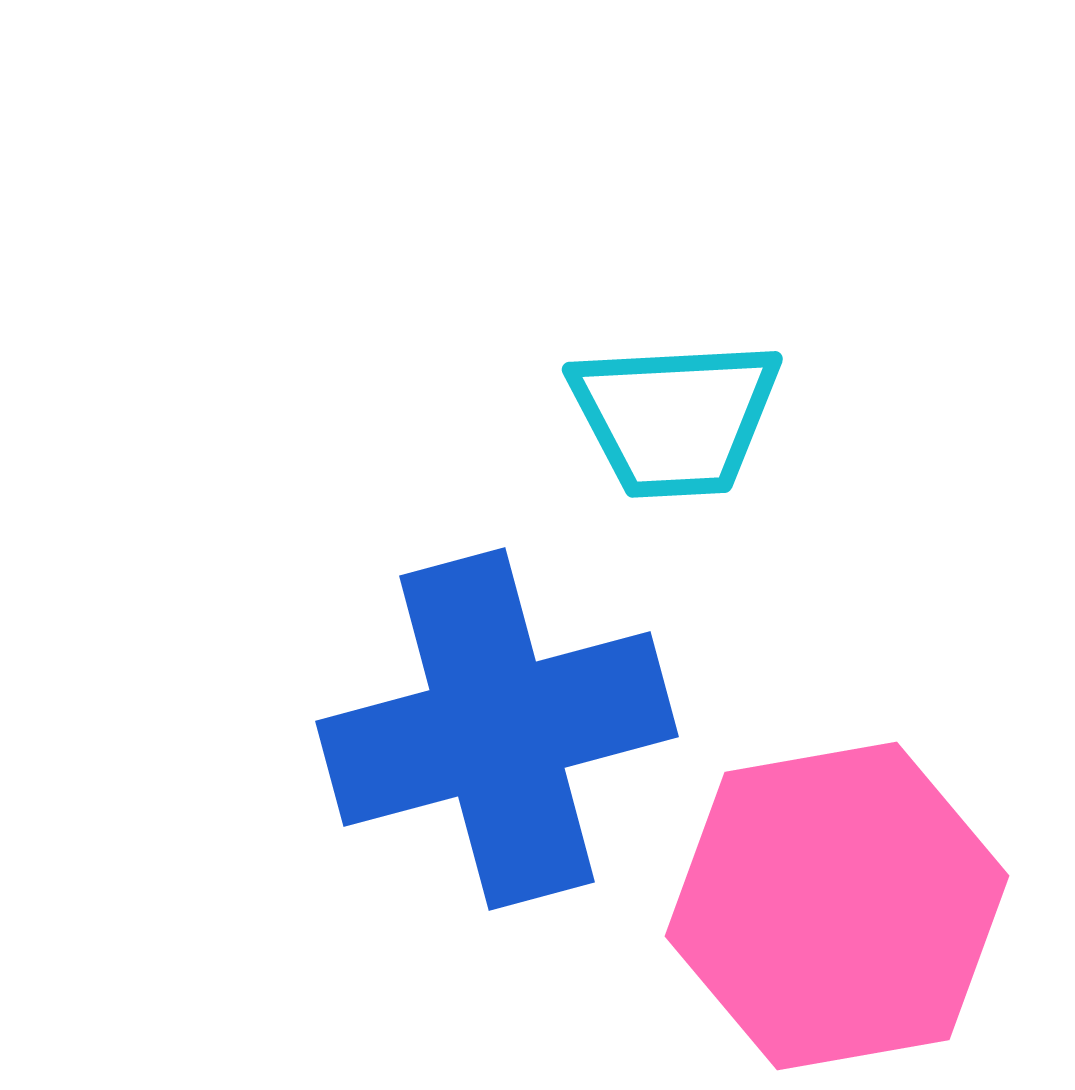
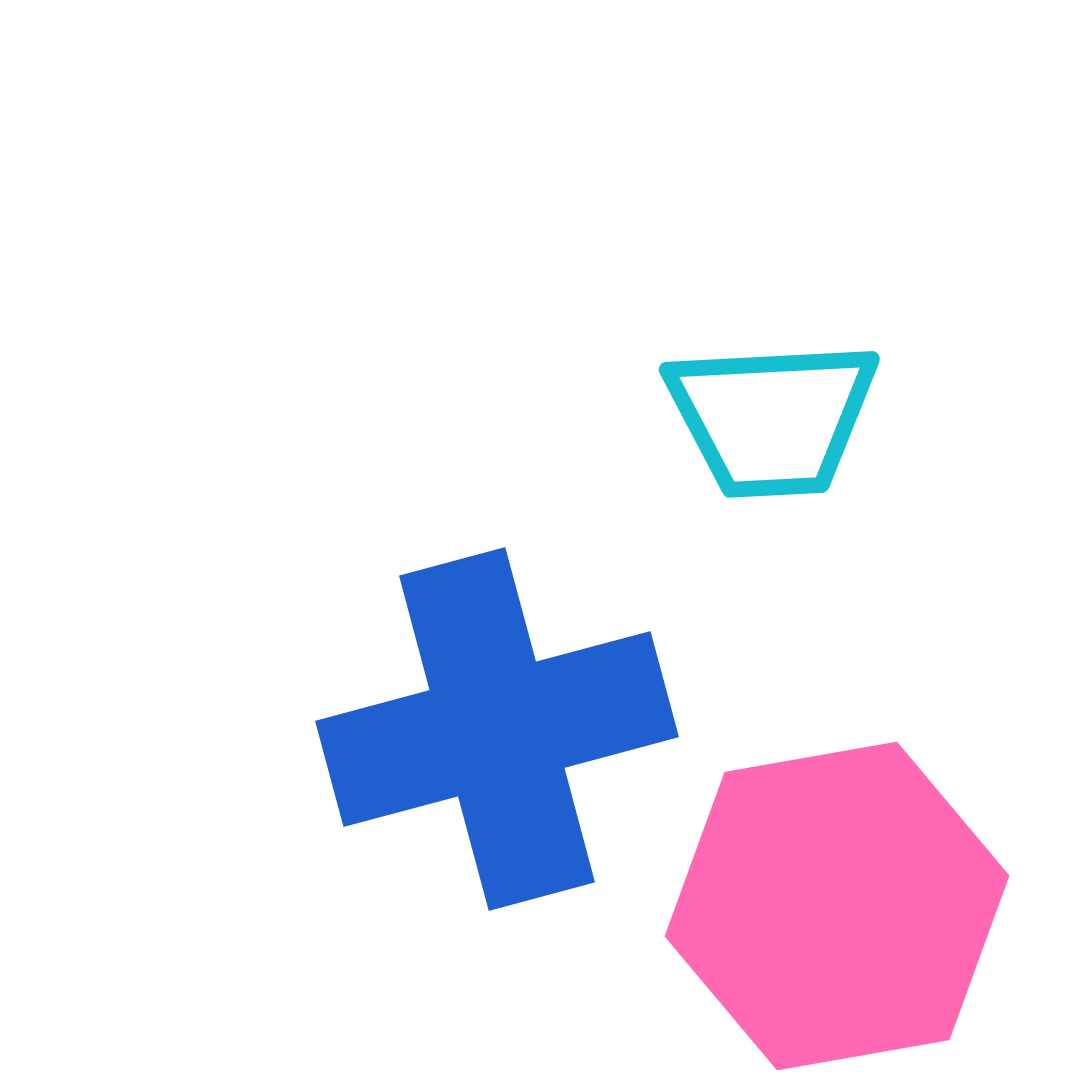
cyan trapezoid: moved 97 px right
